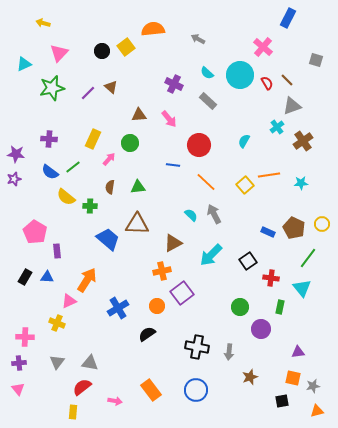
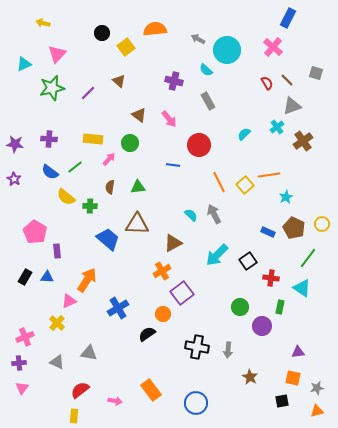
orange semicircle at (153, 29): moved 2 px right
pink cross at (263, 47): moved 10 px right
black circle at (102, 51): moved 18 px up
pink triangle at (59, 53): moved 2 px left, 1 px down
gray square at (316, 60): moved 13 px down
cyan semicircle at (207, 73): moved 1 px left, 3 px up
cyan circle at (240, 75): moved 13 px left, 25 px up
purple cross at (174, 84): moved 3 px up; rotated 12 degrees counterclockwise
brown triangle at (111, 87): moved 8 px right, 6 px up
gray rectangle at (208, 101): rotated 18 degrees clockwise
brown triangle at (139, 115): rotated 42 degrees clockwise
yellow rectangle at (93, 139): rotated 72 degrees clockwise
cyan semicircle at (244, 141): moved 7 px up; rotated 16 degrees clockwise
purple star at (16, 154): moved 1 px left, 10 px up
green line at (73, 167): moved 2 px right
purple star at (14, 179): rotated 24 degrees counterclockwise
orange line at (206, 182): moved 13 px right; rotated 20 degrees clockwise
cyan star at (301, 183): moved 15 px left, 14 px down; rotated 24 degrees counterclockwise
cyan arrow at (211, 255): moved 6 px right
orange cross at (162, 271): rotated 18 degrees counterclockwise
cyan triangle at (302, 288): rotated 18 degrees counterclockwise
orange circle at (157, 306): moved 6 px right, 8 px down
yellow cross at (57, 323): rotated 21 degrees clockwise
purple circle at (261, 329): moved 1 px right, 3 px up
pink cross at (25, 337): rotated 24 degrees counterclockwise
gray arrow at (229, 352): moved 1 px left, 2 px up
gray triangle at (57, 362): rotated 42 degrees counterclockwise
gray triangle at (90, 363): moved 1 px left, 10 px up
brown star at (250, 377): rotated 21 degrees counterclockwise
gray star at (313, 386): moved 4 px right, 2 px down
red semicircle at (82, 387): moved 2 px left, 3 px down
pink triangle at (18, 389): moved 4 px right, 1 px up; rotated 16 degrees clockwise
blue circle at (196, 390): moved 13 px down
yellow rectangle at (73, 412): moved 1 px right, 4 px down
